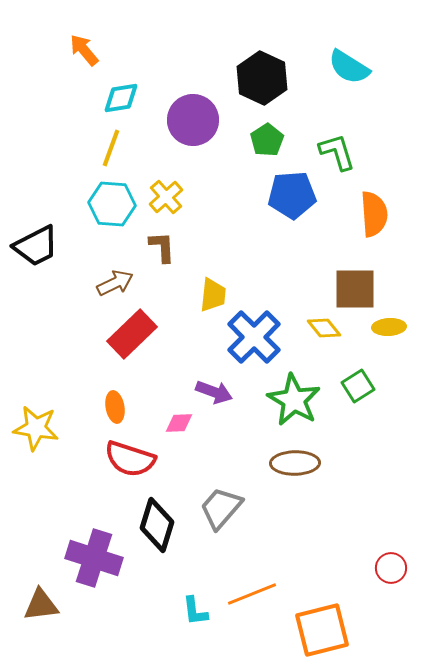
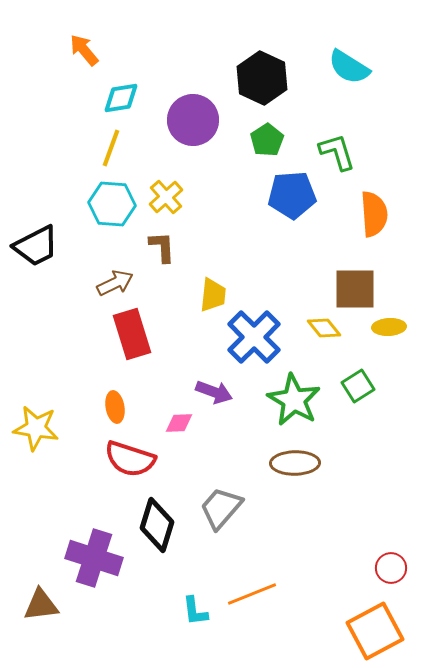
red rectangle: rotated 63 degrees counterclockwise
orange square: moved 53 px right, 1 px down; rotated 14 degrees counterclockwise
